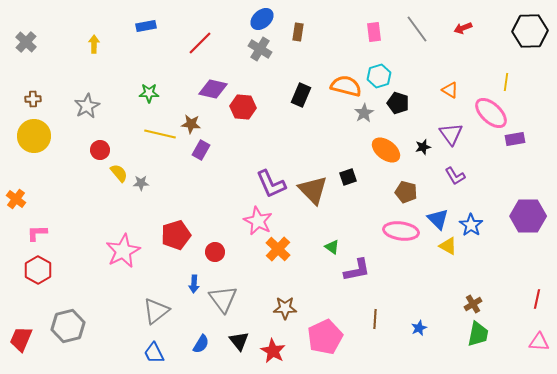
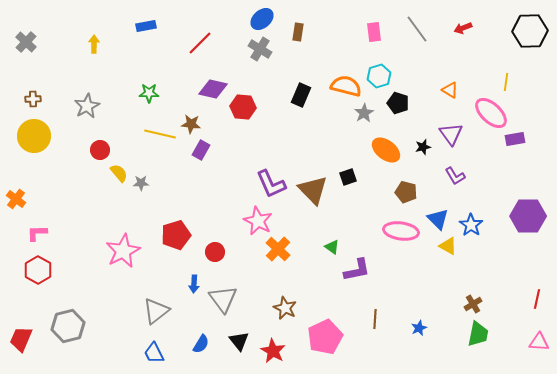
brown star at (285, 308): rotated 25 degrees clockwise
